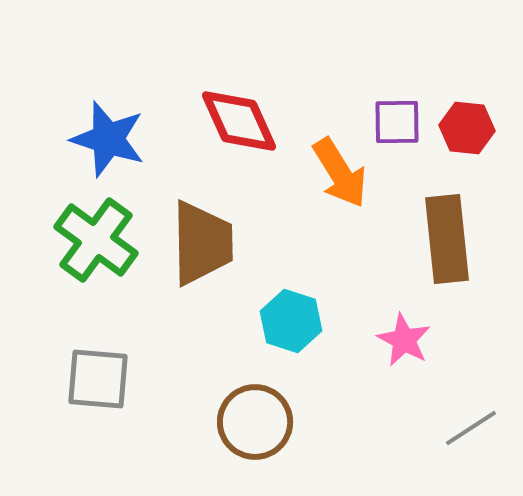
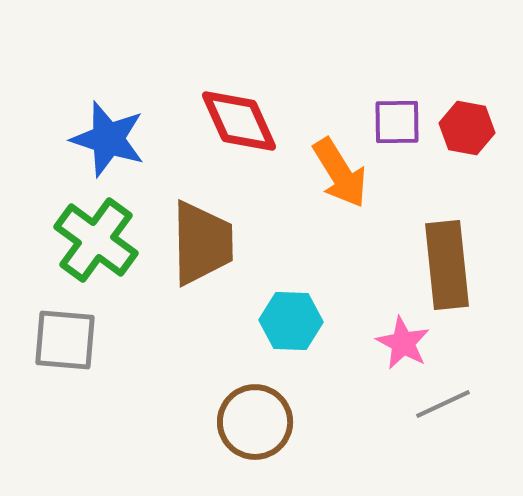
red hexagon: rotated 4 degrees clockwise
brown rectangle: moved 26 px down
cyan hexagon: rotated 16 degrees counterclockwise
pink star: moved 1 px left, 3 px down
gray square: moved 33 px left, 39 px up
gray line: moved 28 px left, 24 px up; rotated 8 degrees clockwise
